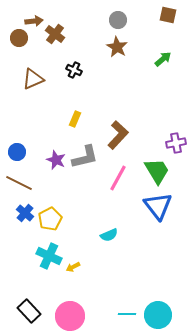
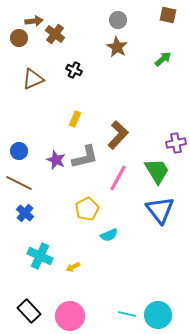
blue circle: moved 2 px right, 1 px up
blue triangle: moved 2 px right, 4 px down
yellow pentagon: moved 37 px right, 10 px up
cyan cross: moved 9 px left
cyan line: rotated 12 degrees clockwise
